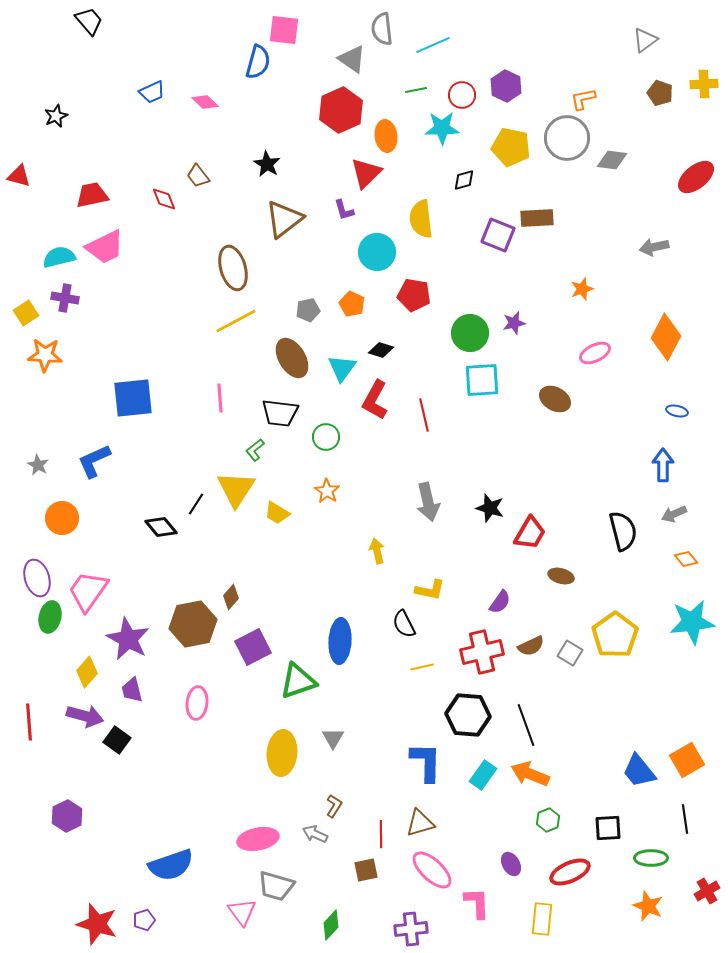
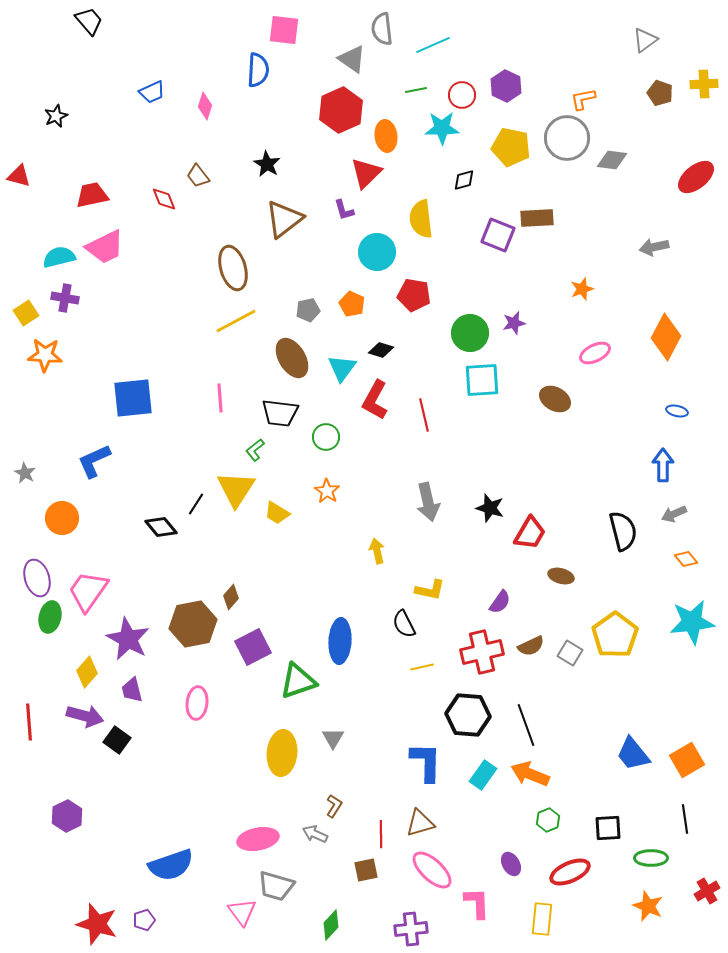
blue semicircle at (258, 62): moved 8 px down; rotated 12 degrees counterclockwise
pink diamond at (205, 102): moved 4 px down; rotated 64 degrees clockwise
gray star at (38, 465): moved 13 px left, 8 px down
blue trapezoid at (639, 771): moved 6 px left, 17 px up
